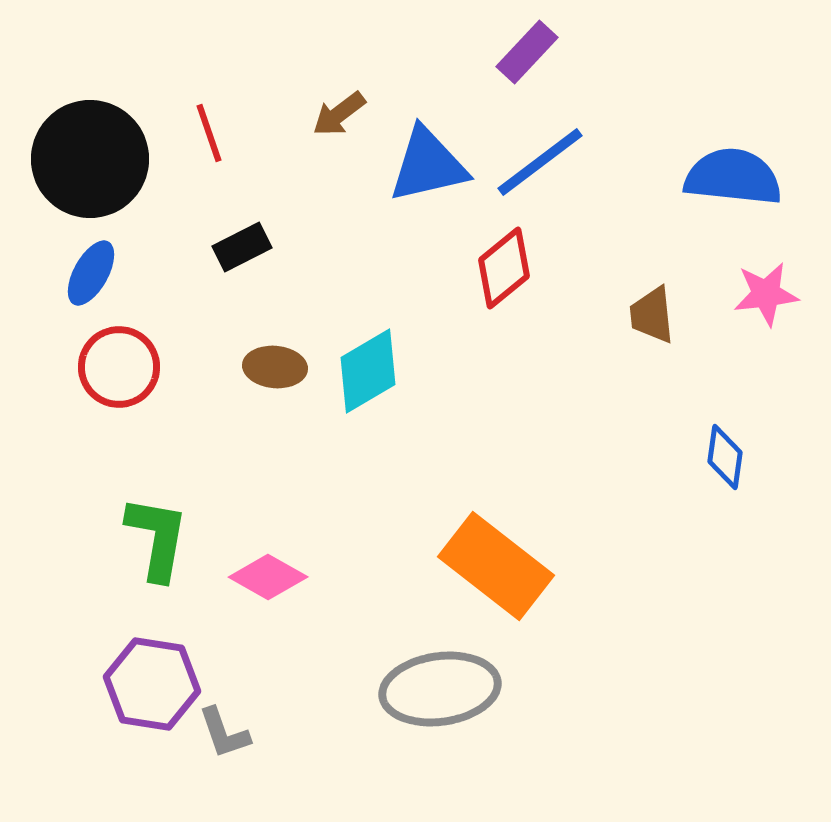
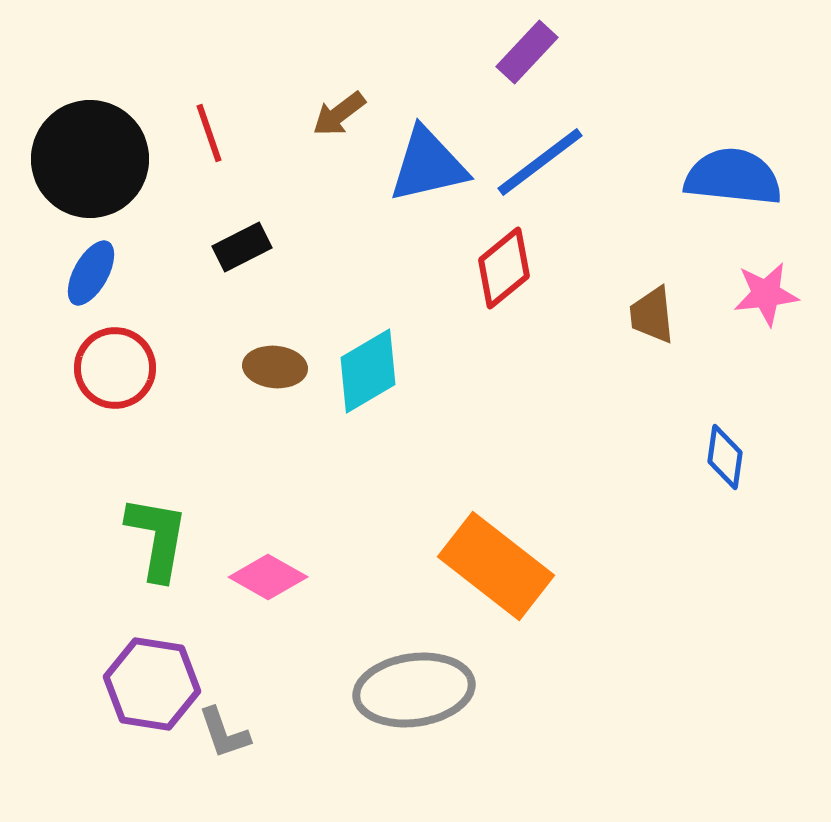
red circle: moved 4 px left, 1 px down
gray ellipse: moved 26 px left, 1 px down
